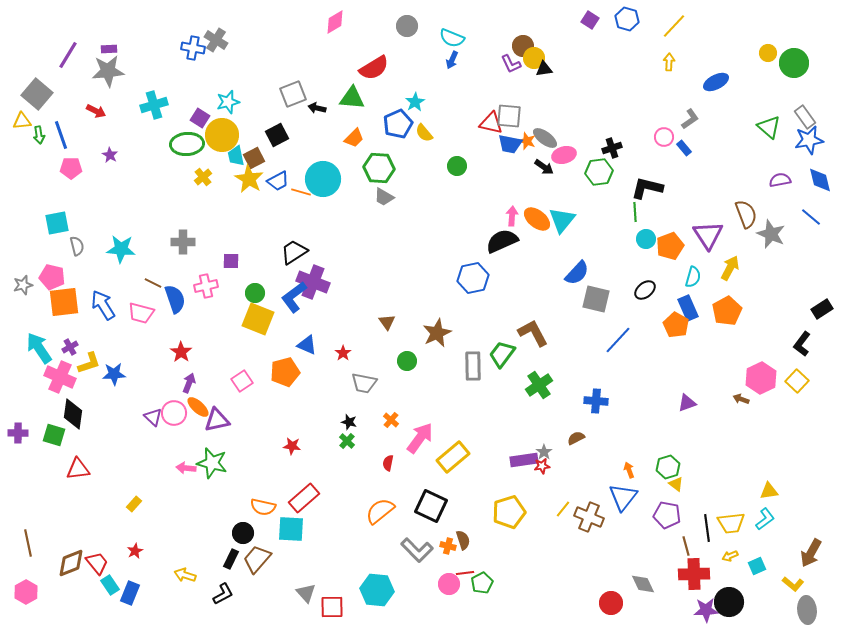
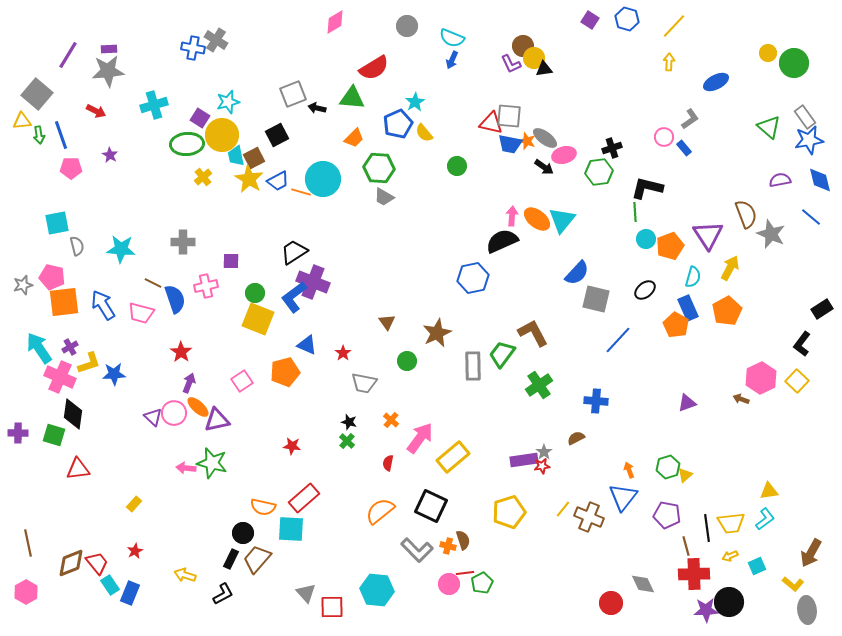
yellow triangle at (676, 484): moved 9 px right, 9 px up; rotated 42 degrees clockwise
